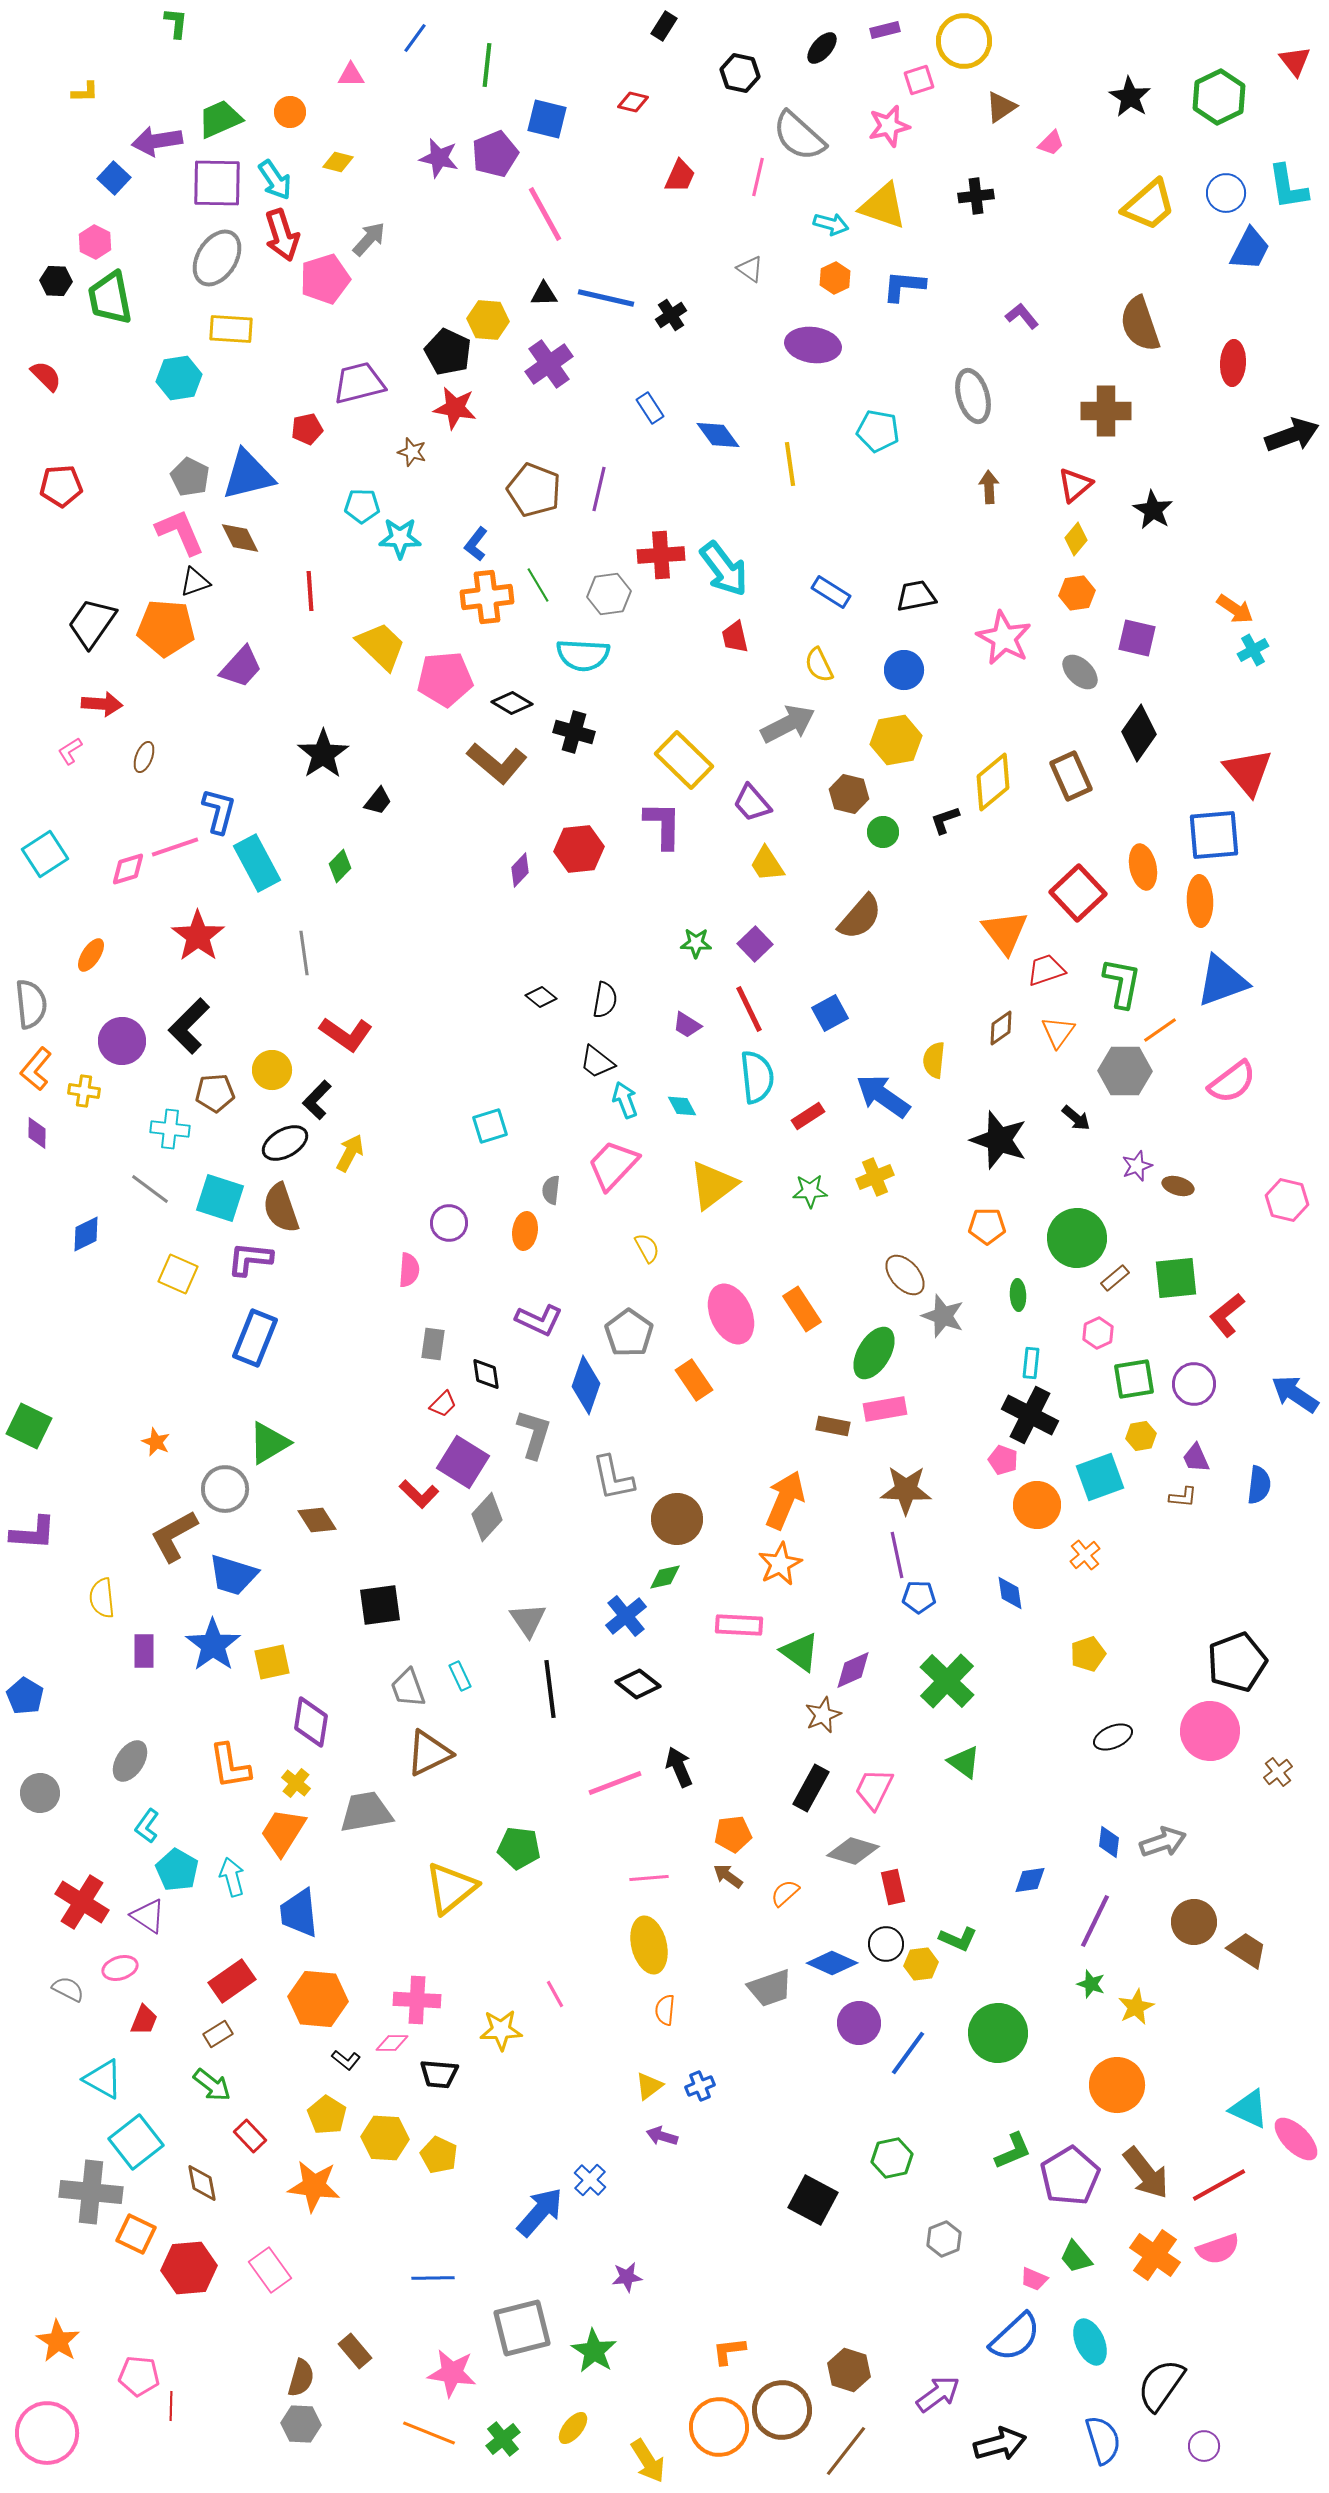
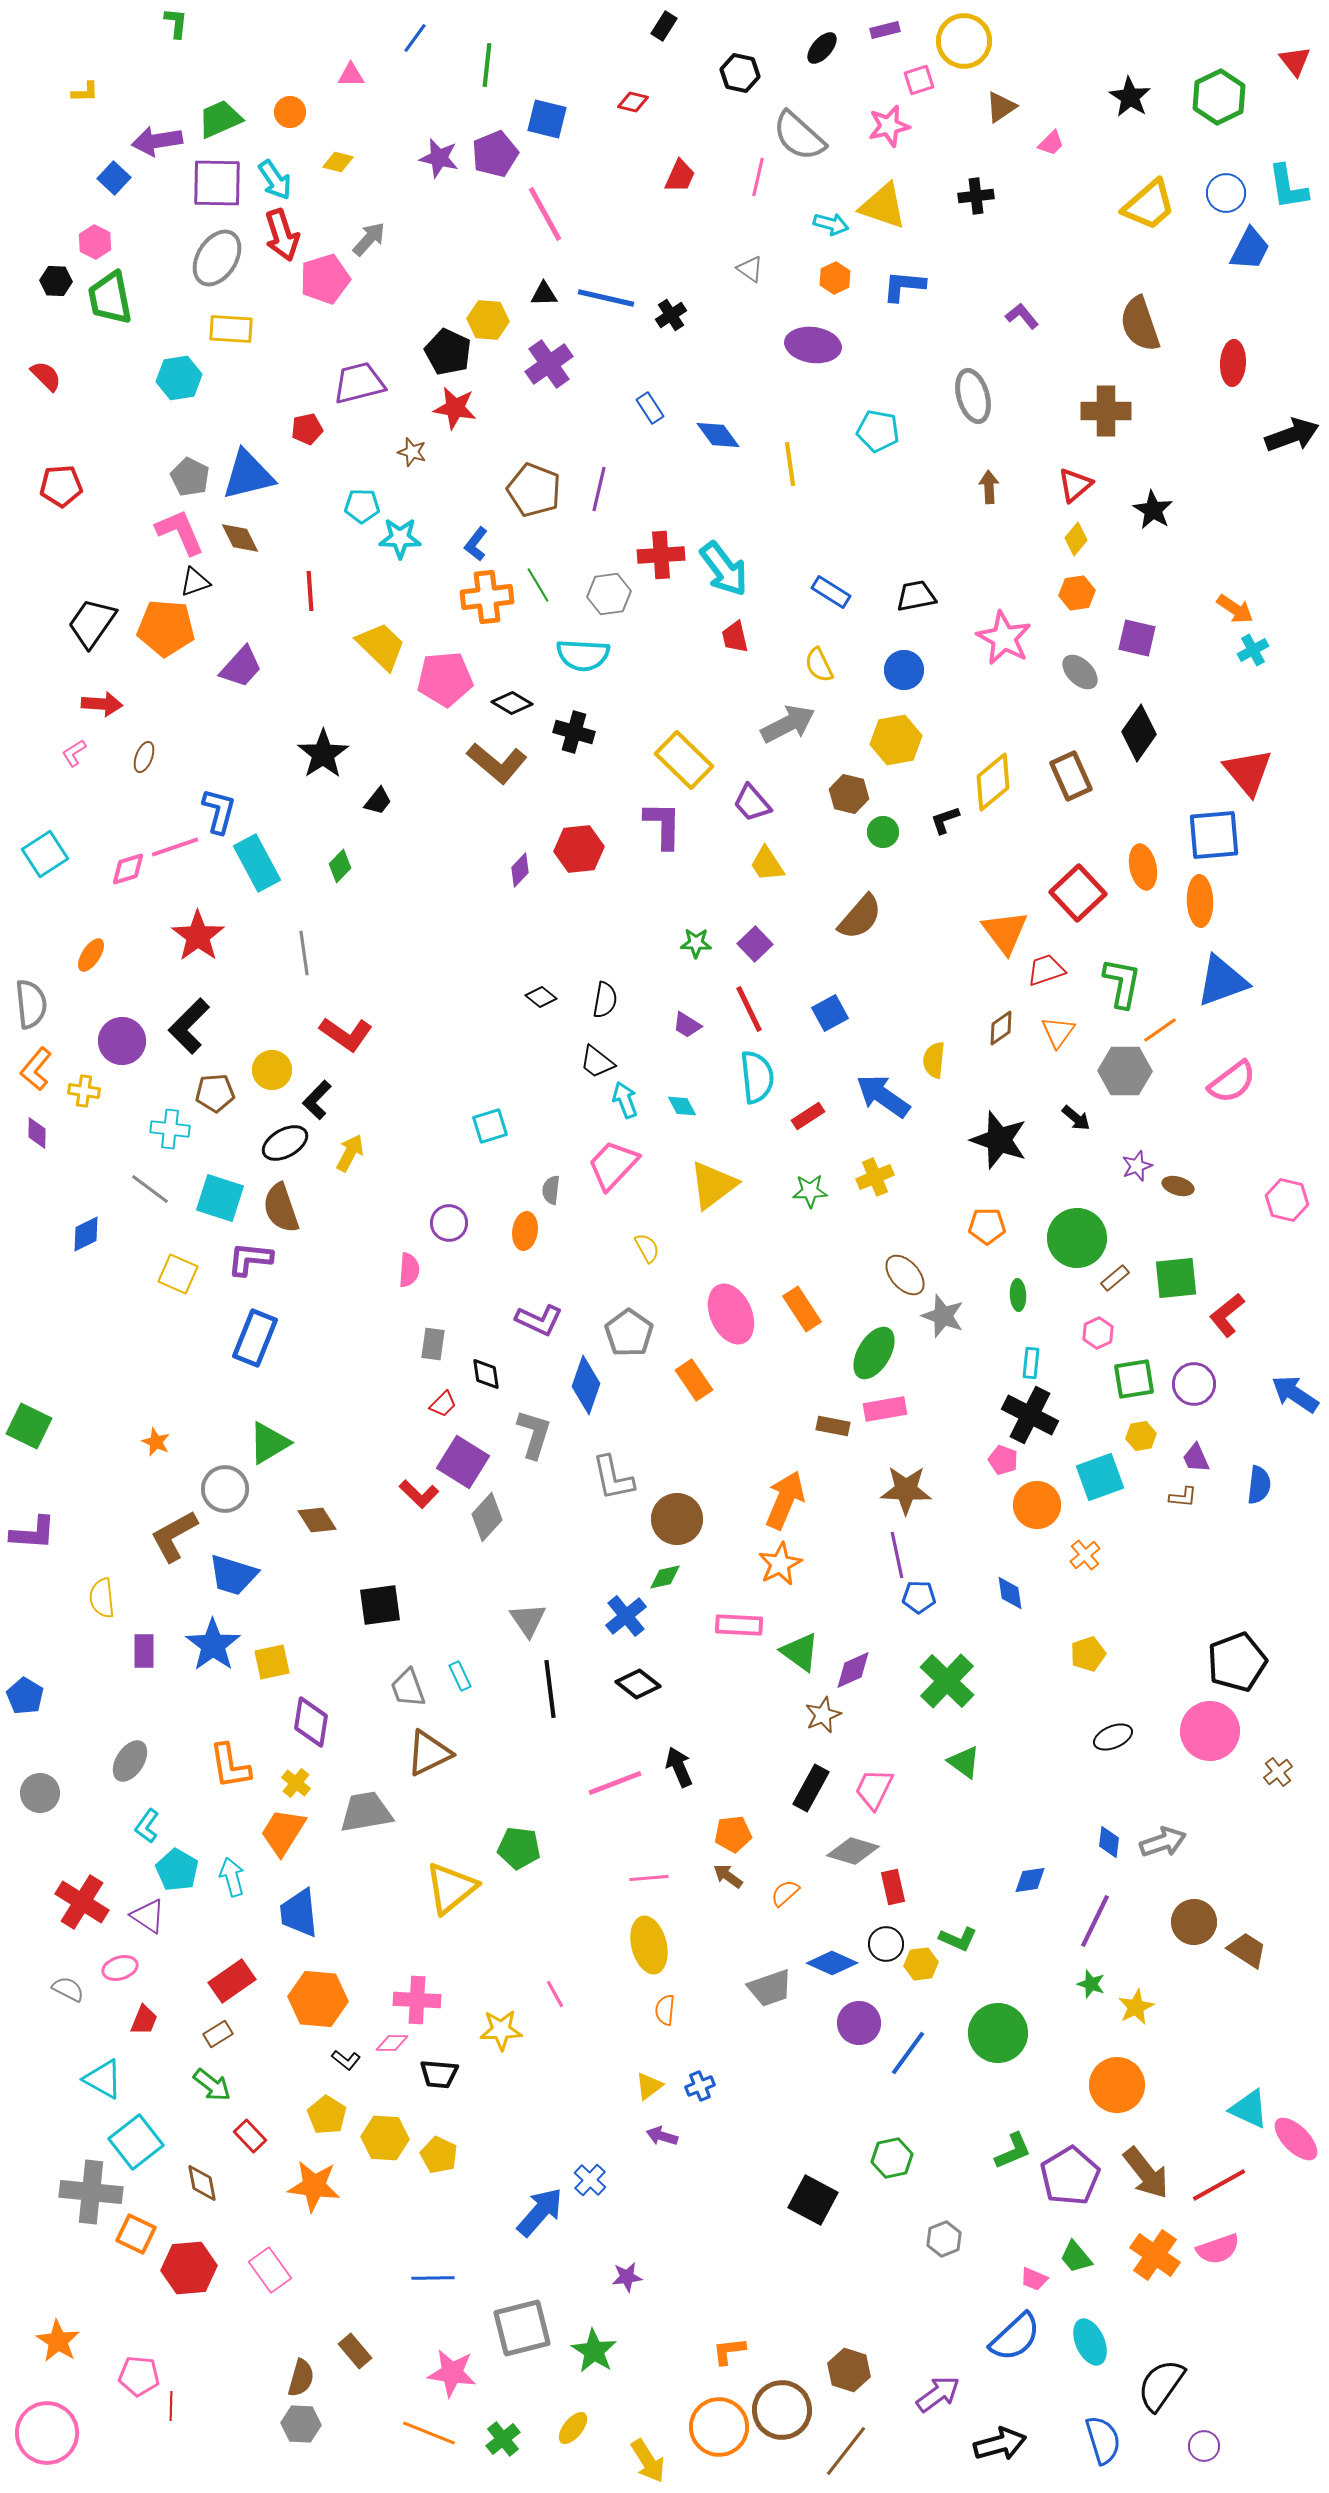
pink L-shape at (70, 751): moved 4 px right, 2 px down
